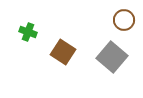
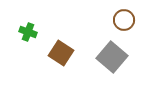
brown square: moved 2 px left, 1 px down
